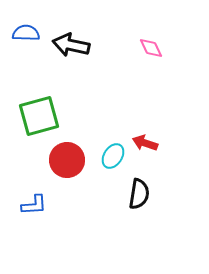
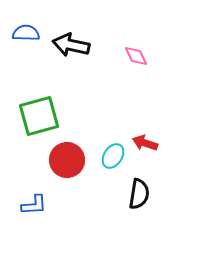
pink diamond: moved 15 px left, 8 px down
